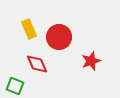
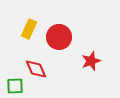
yellow rectangle: rotated 48 degrees clockwise
red diamond: moved 1 px left, 5 px down
green square: rotated 24 degrees counterclockwise
